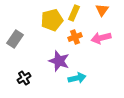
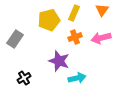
yellow pentagon: moved 3 px left
